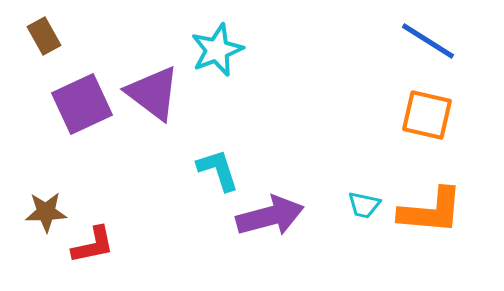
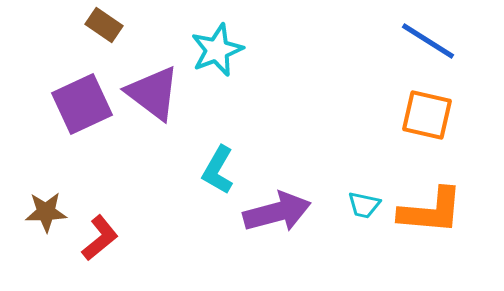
brown rectangle: moved 60 px right, 11 px up; rotated 27 degrees counterclockwise
cyan L-shape: rotated 132 degrees counterclockwise
purple arrow: moved 7 px right, 4 px up
red L-shape: moved 7 px right, 7 px up; rotated 27 degrees counterclockwise
